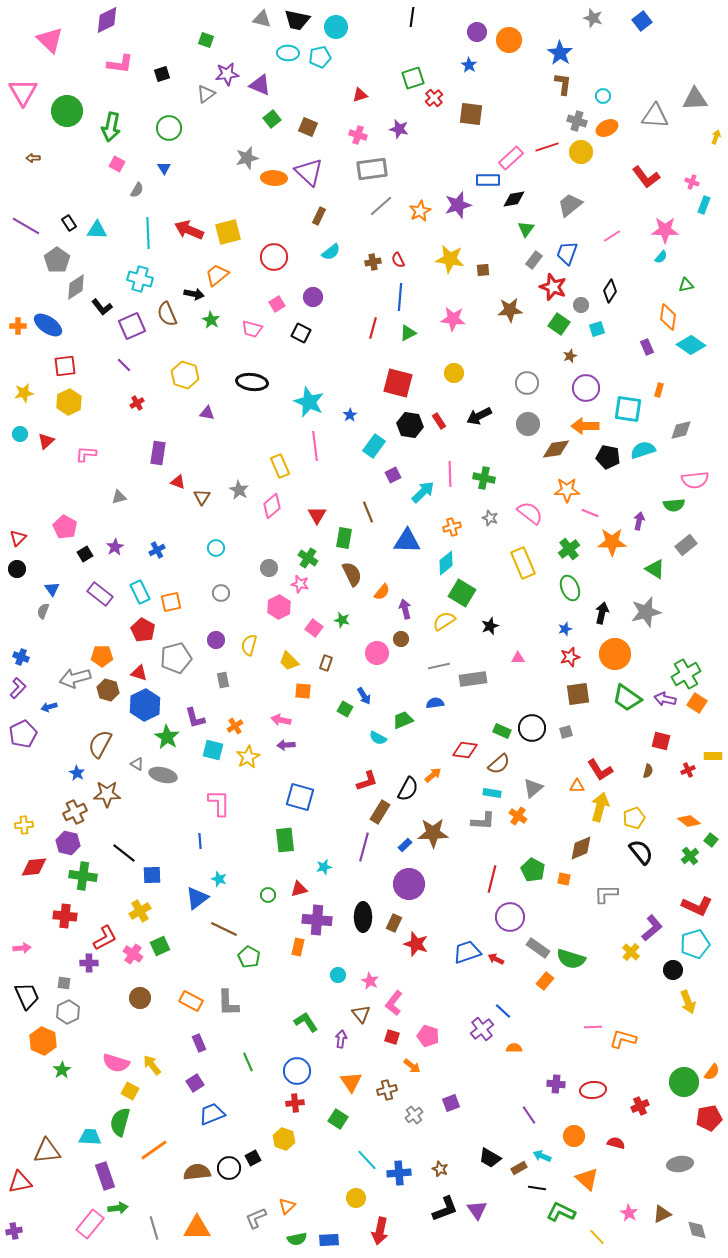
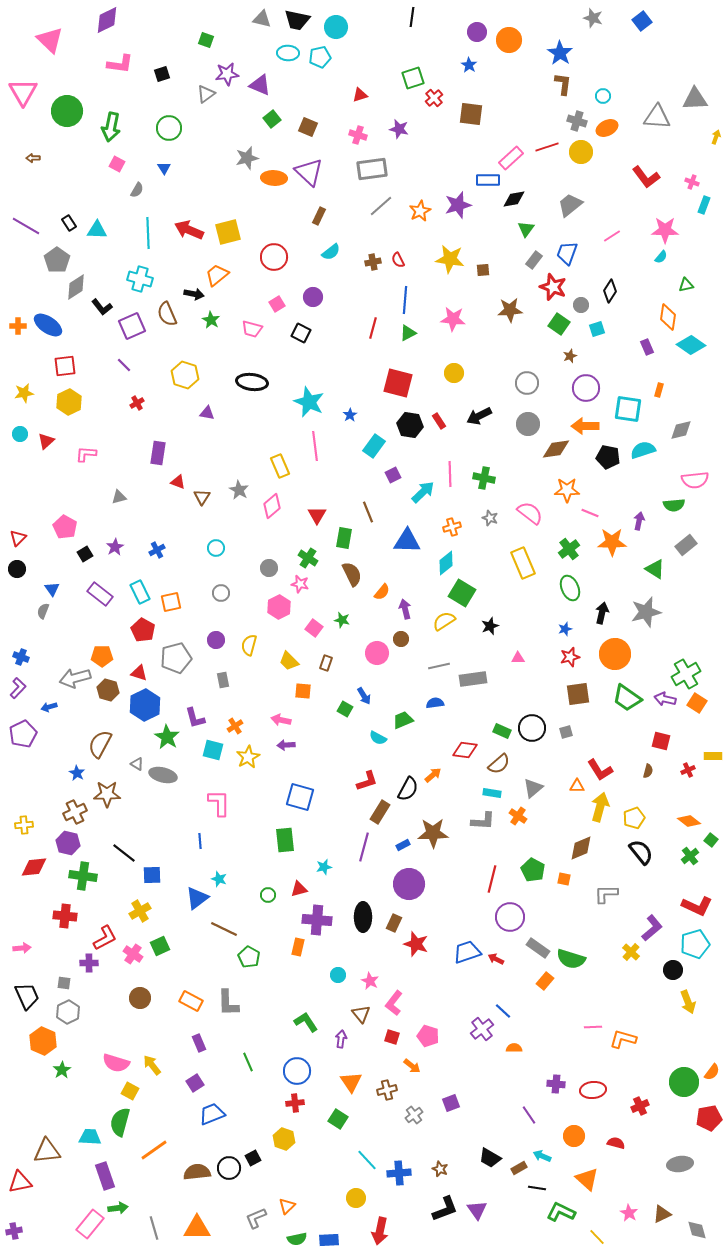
gray triangle at (655, 116): moved 2 px right, 1 px down
blue line at (400, 297): moved 5 px right, 3 px down
blue rectangle at (405, 845): moved 2 px left; rotated 16 degrees clockwise
